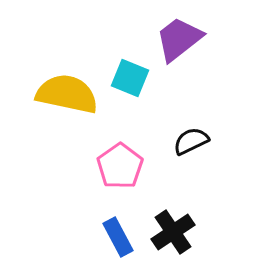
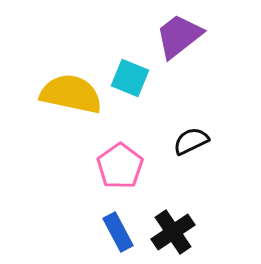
purple trapezoid: moved 3 px up
yellow semicircle: moved 4 px right
blue rectangle: moved 5 px up
